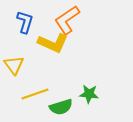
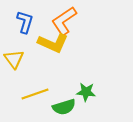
orange L-shape: moved 3 px left, 1 px down
yellow triangle: moved 6 px up
green star: moved 3 px left, 2 px up
green semicircle: moved 3 px right
